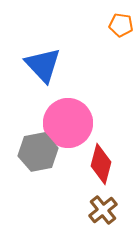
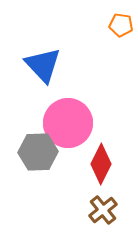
gray hexagon: rotated 9 degrees clockwise
red diamond: rotated 12 degrees clockwise
